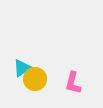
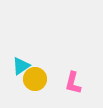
cyan triangle: moved 1 px left, 2 px up
